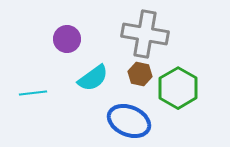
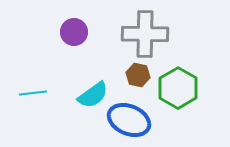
gray cross: rotated 9 degrees counterclockwise
purple circle: moved 7 px right, 7 px up
brown hexagon: moved 2 px left, 1 px down
cyan semicircle: moved 17 px down
blue ellipse: moved 1 px up
